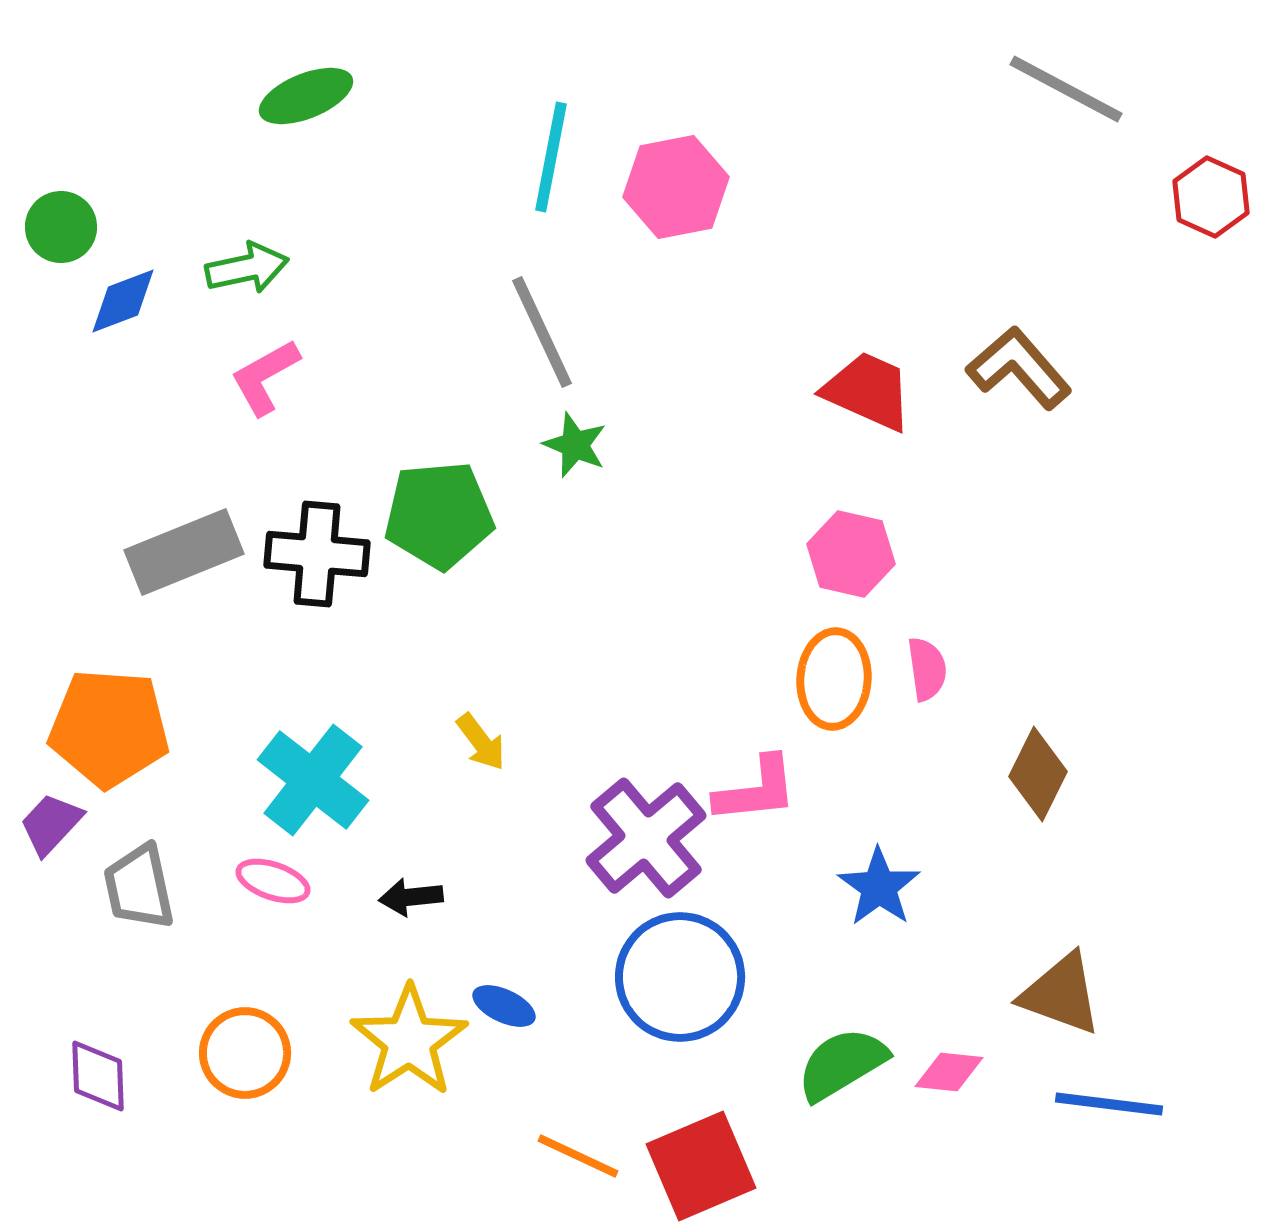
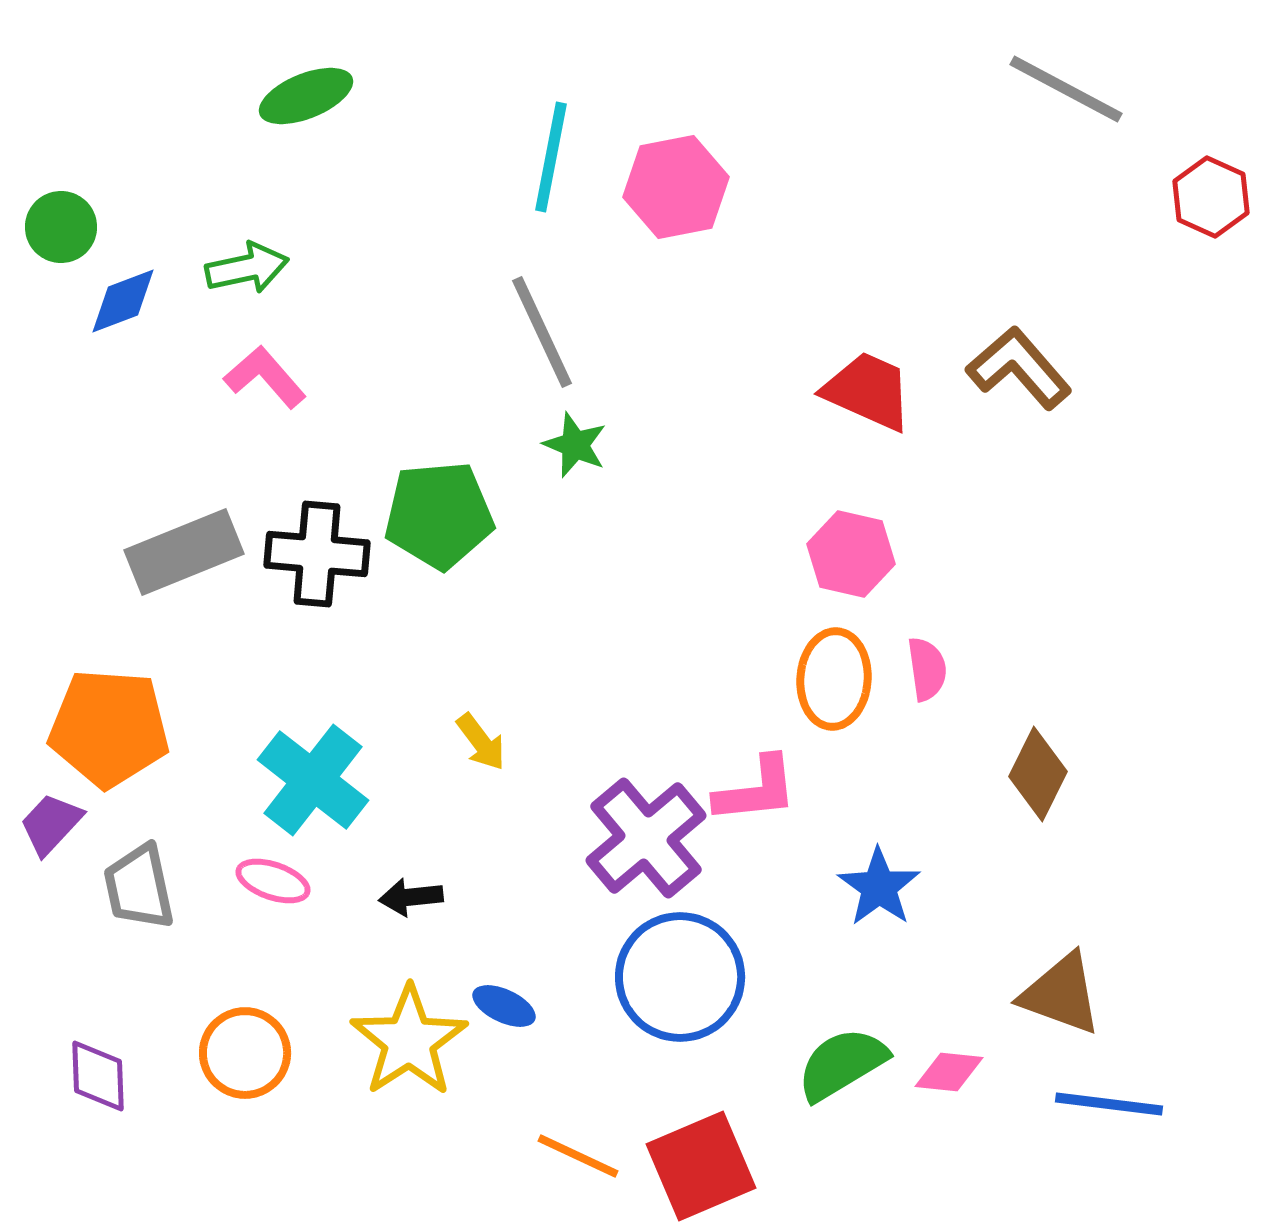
pink L-shape at (265, 377): rotated 78 degrees clockwise
